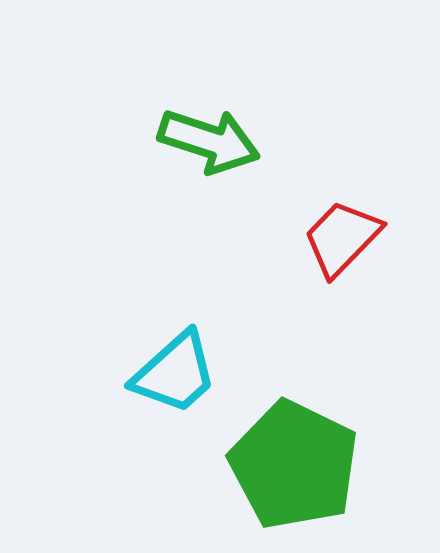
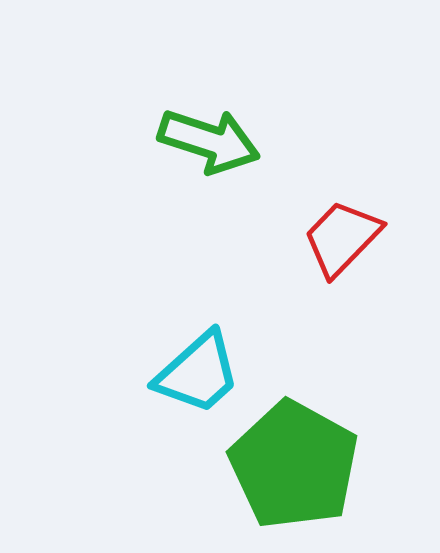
cyan trapezoid: moved 23 px right
green pentagon: rotated 3 degrees clockwise
